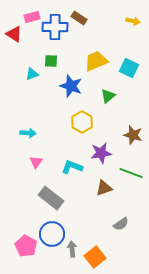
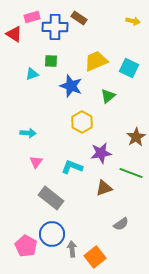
brown star: moved 3 px right, 2 px down; rotated 24 degrees clockwise
